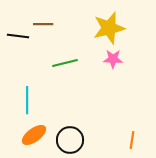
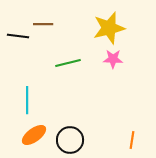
green line: moved 3 px right
